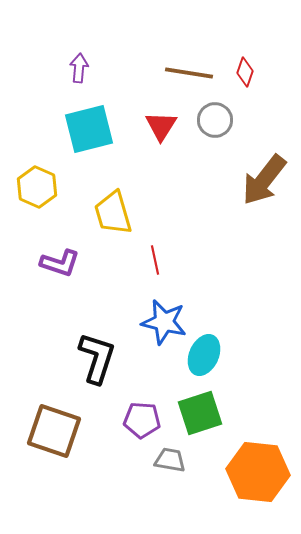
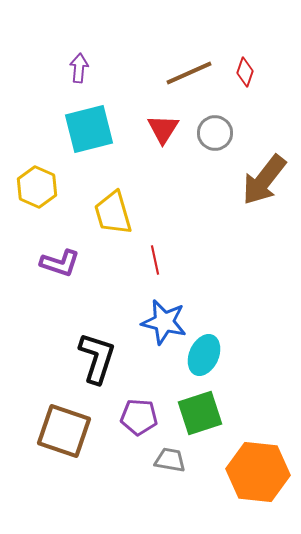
brown line: rotated 33 degrees counterclockwise
gray circle: moved 13 px down
red triangle: moved 2 px right, 3 px down
purple pentagon: moved 3 px left, 3 px up
brown square: moved 10 px right
